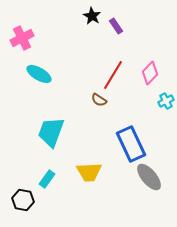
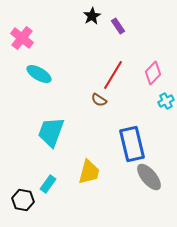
black star: rotated 12 degrees clockwise
purple rectangle: moved 2 px right
pink cross: rotated 25 degrees counterclockwise
pink diamond: moved 3 px right
blue rectangle: moved 1 px right; rotated 12 degrees clockwise
yellow trapezoid: rotated 72 degrees counterclockwise
cyan rectangle: moved 1 px right, 5 px down
